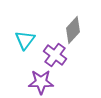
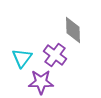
gray diamond: rotated 44 degrees counterclockwise
cyan triangle: moved 3 px left, 18 px down
